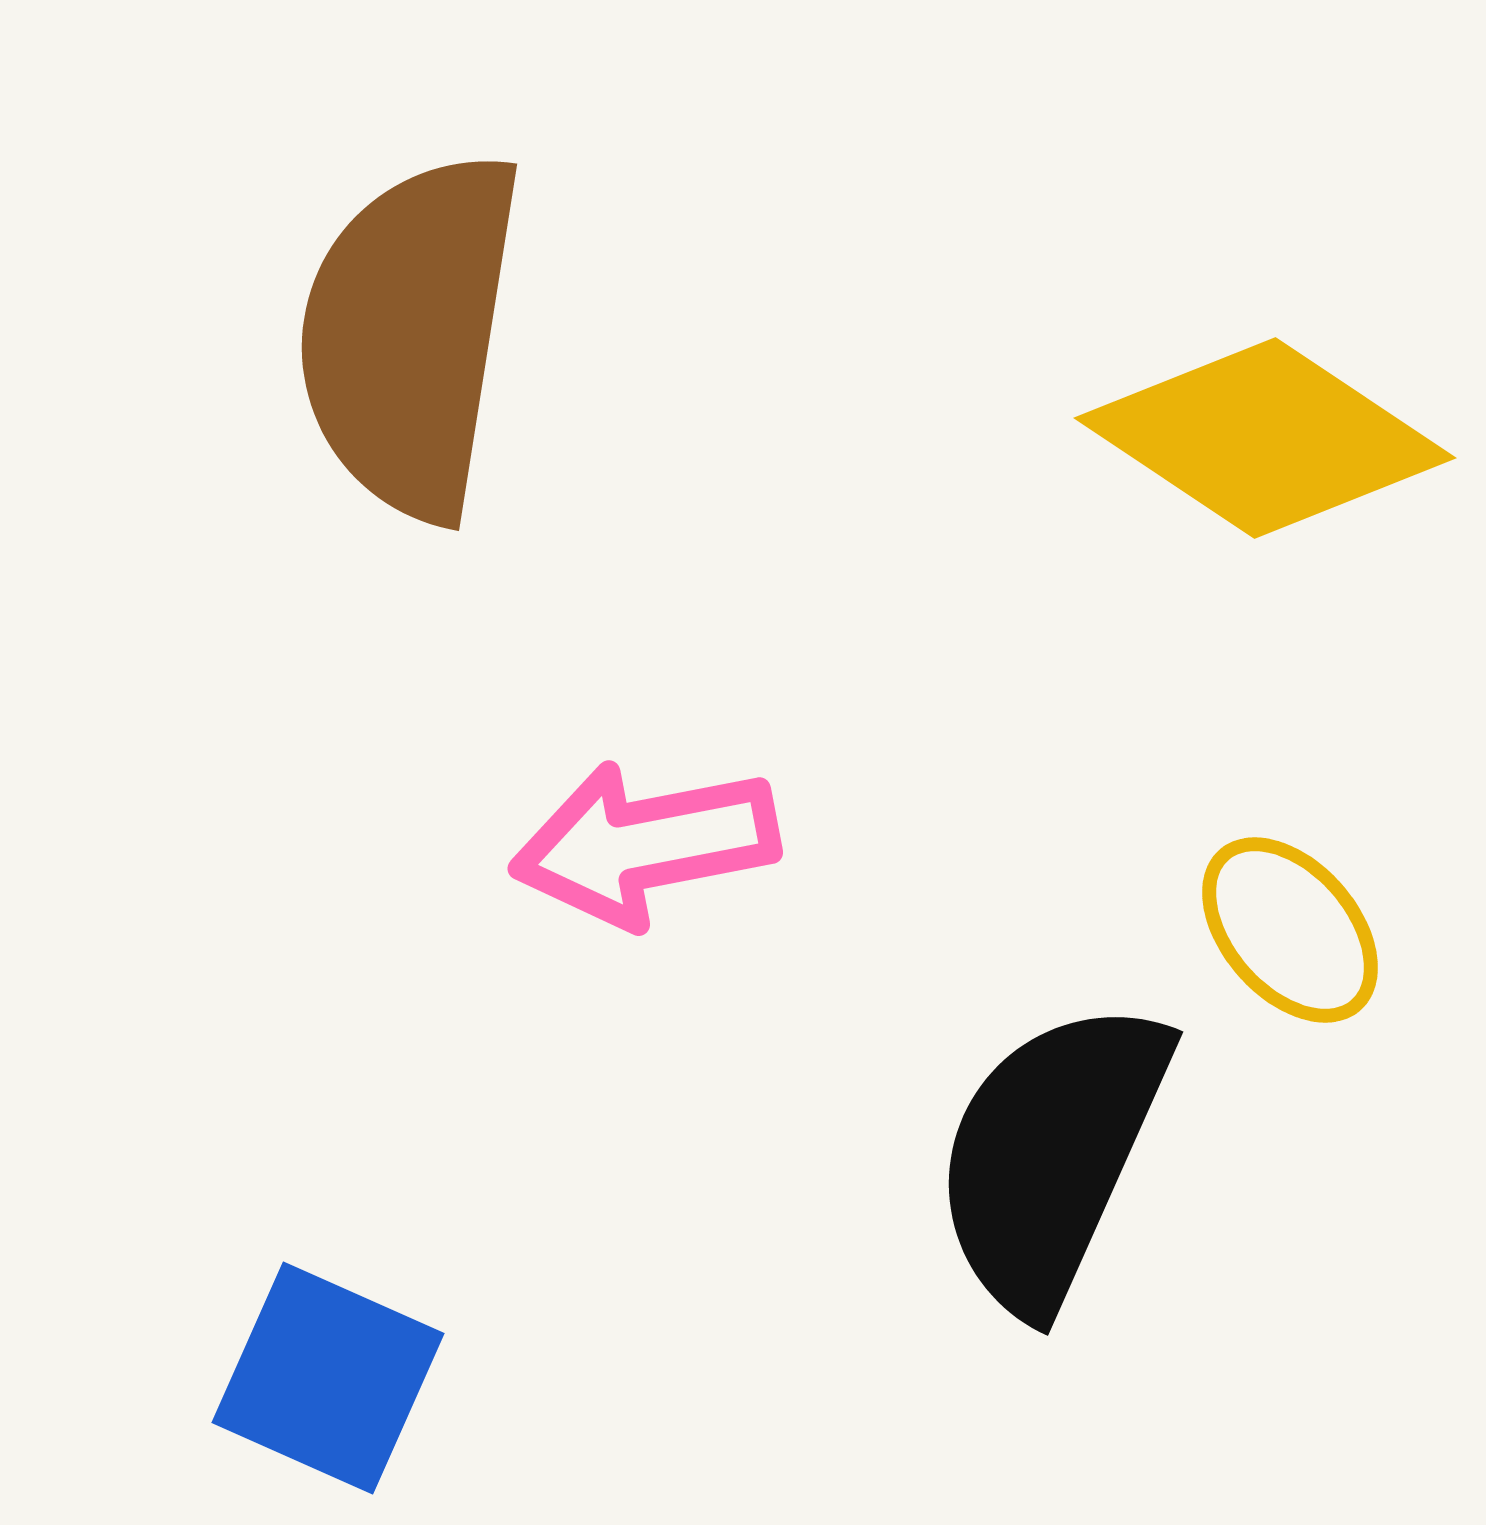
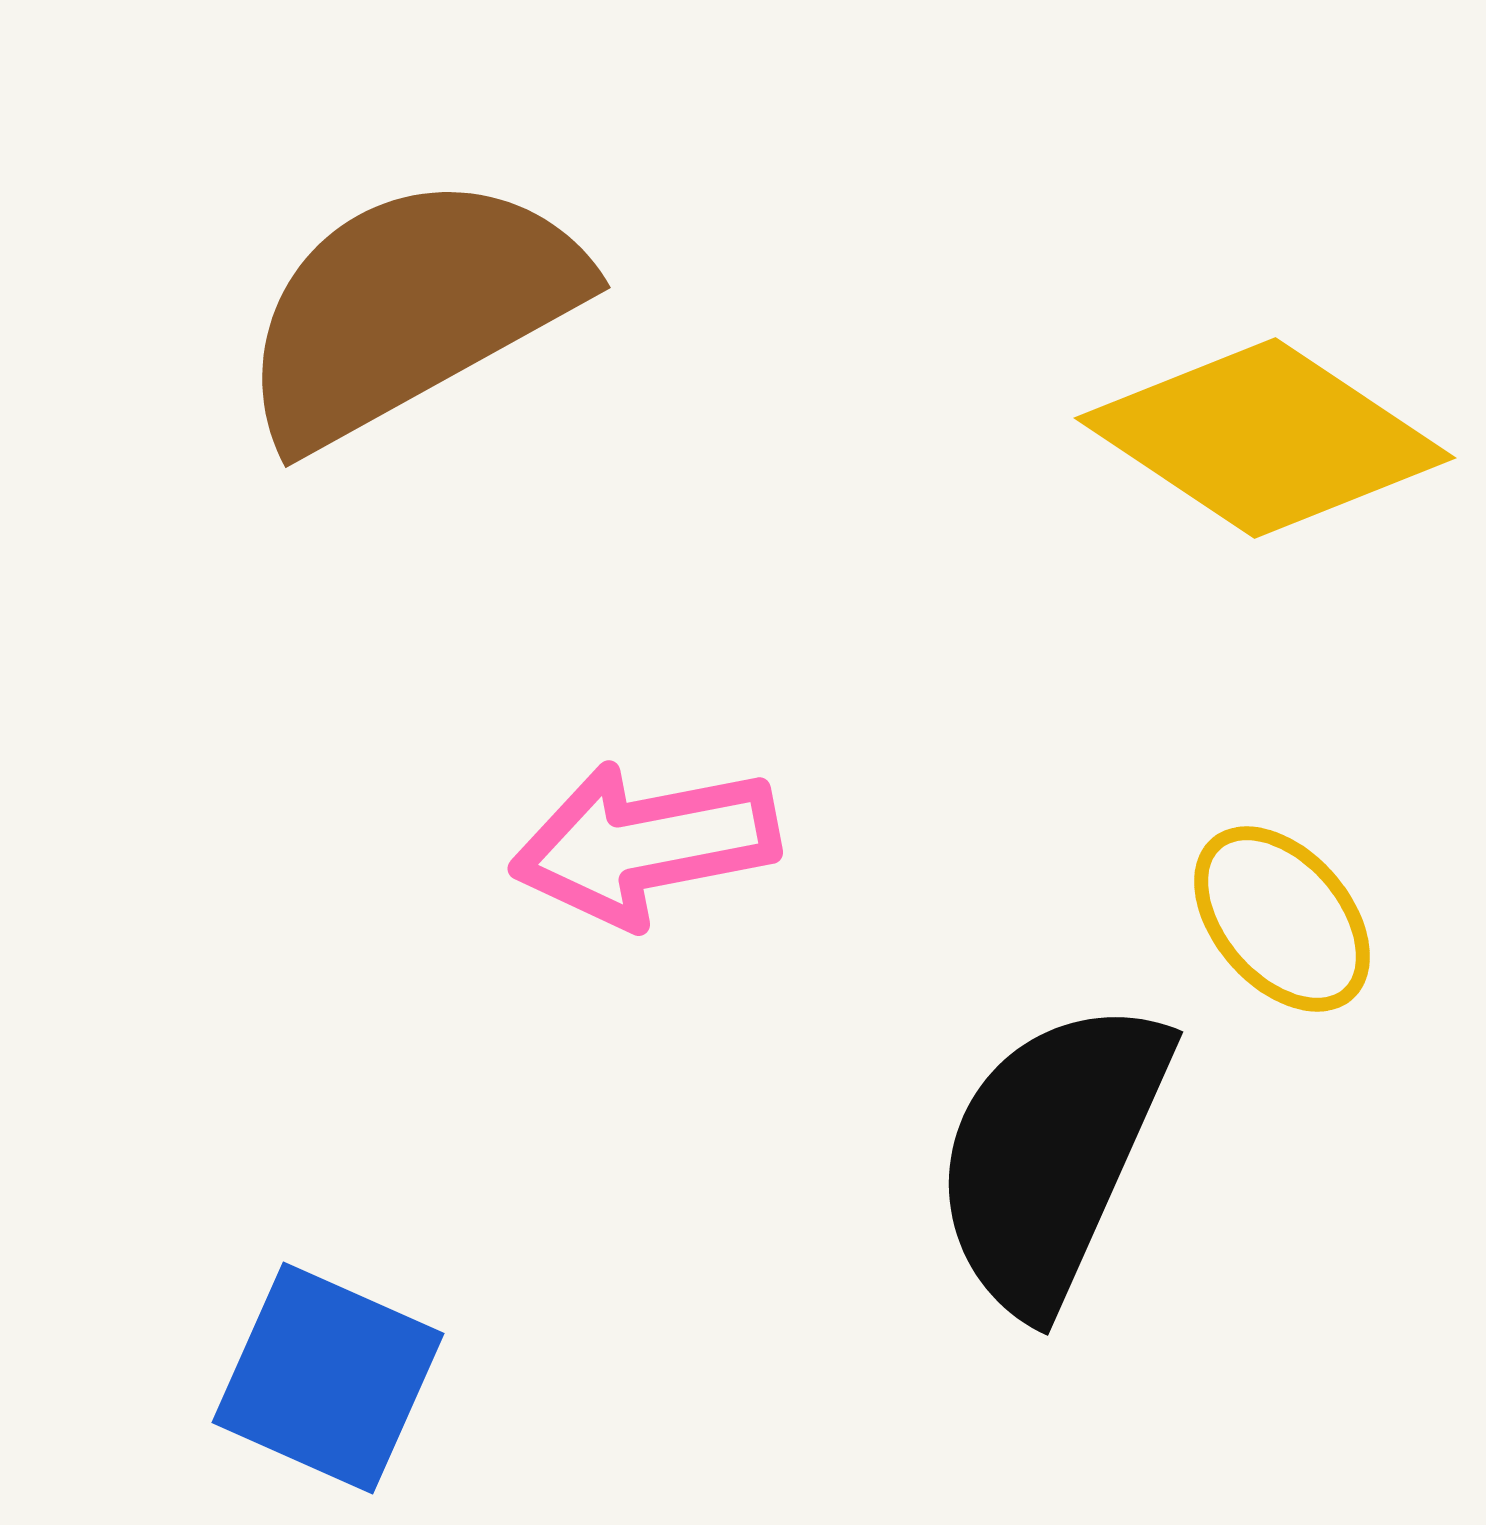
brown semicircle: moved 26 px up; rotated 52 degrees clockwise
yellow ellipse: moved 8 px left, 11 px up
